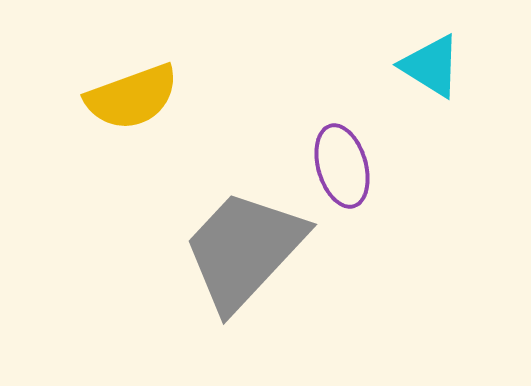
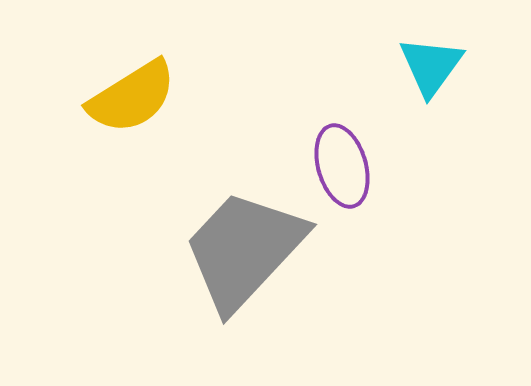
cyan triangle: rotated 34 degrees clockwise
yellow semicircle: rotated 12 degrees counterclockwise
